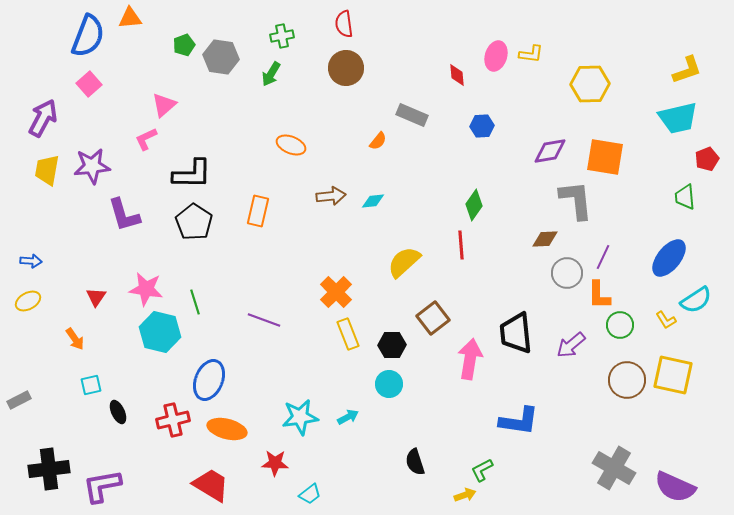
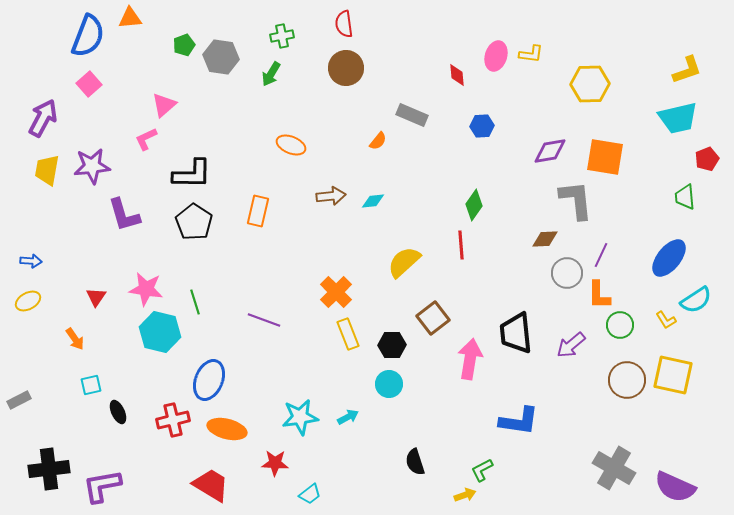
purple line at (603, 257): moved 2 px left, 2 px up
